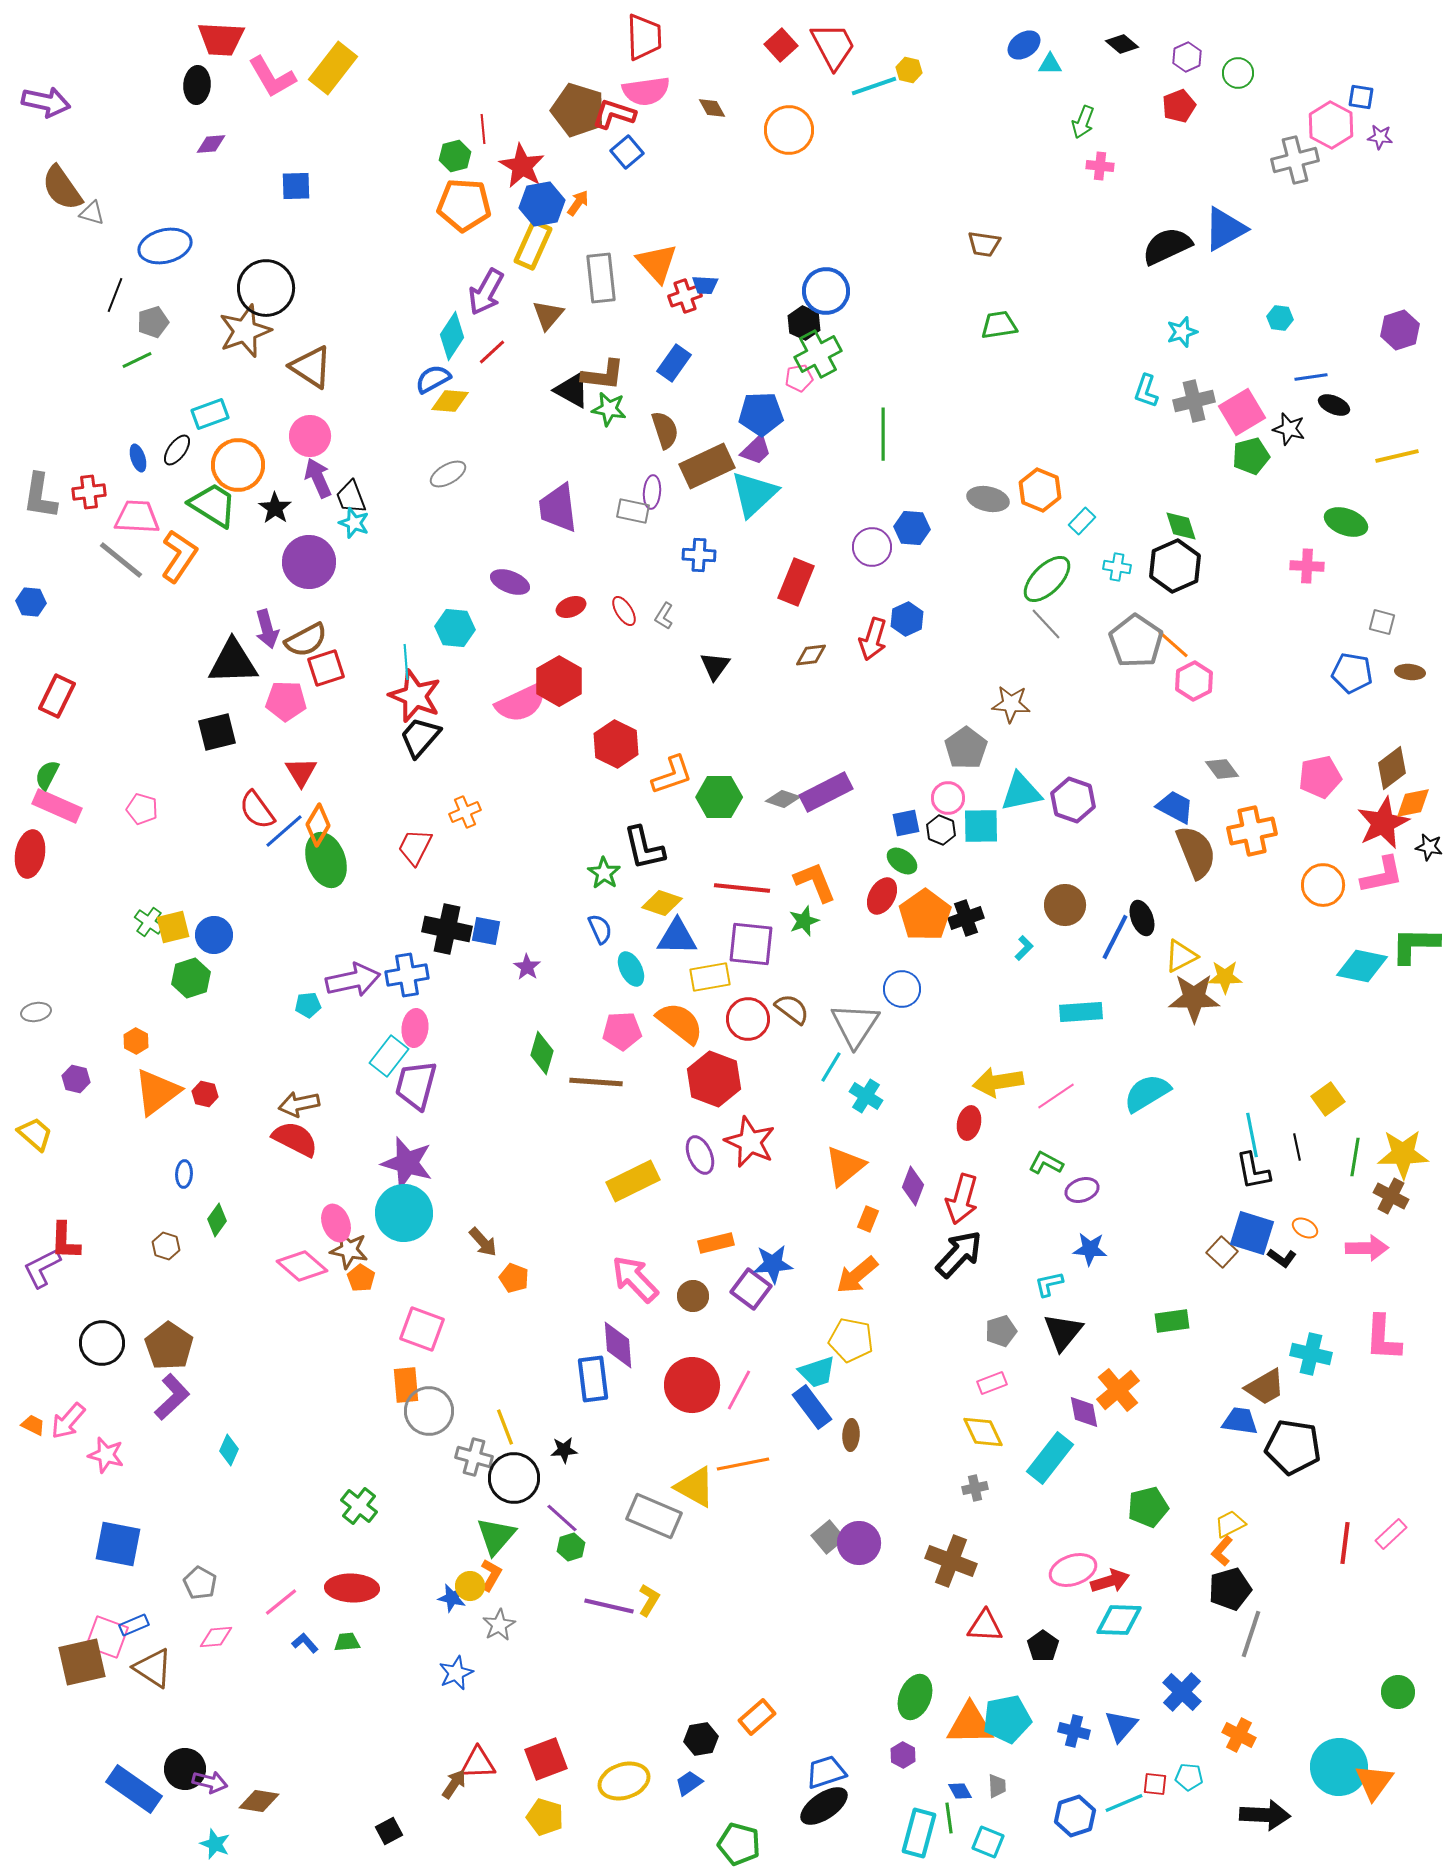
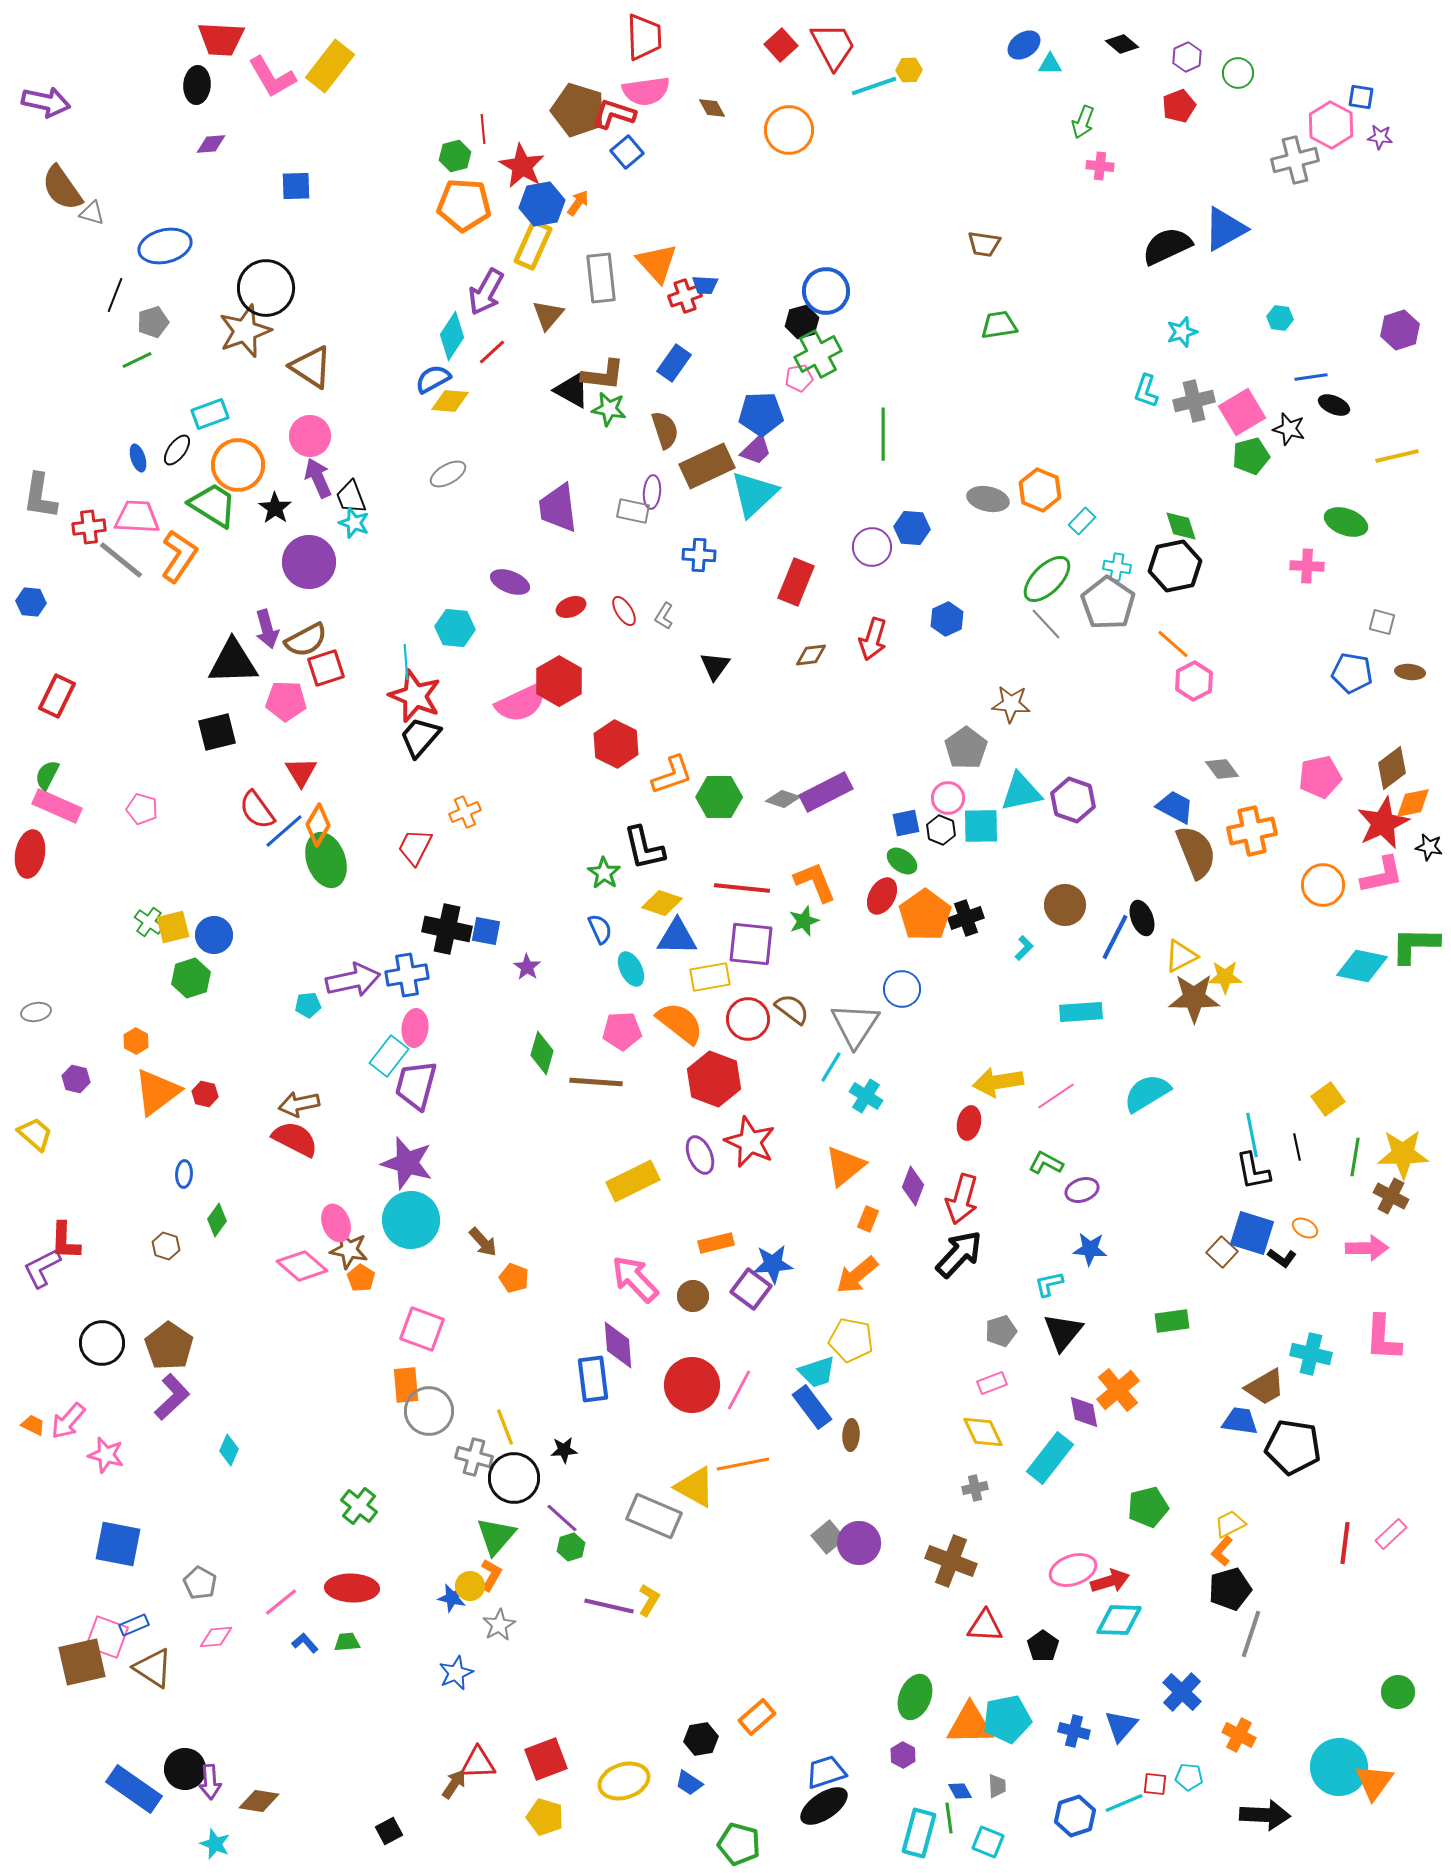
yellow rectangle at (333, 68): moved 3 px left, 2 px up
yellow hexagon at (909, 70): rotated 15 degrees counterclockwise
black hexagon at (804, 323): moved 2 px left, 1 px up; rotated 20 degrees clockwise
red cross at (89, 492): moved 35 px down
black hexagon at (1175, 566): rotated 12 degrees clockwise
blue hexagon at (907, 619): moved 40 px right
gray pentagon at (1136, 641): moved 28 px left, 38 px up
cyan circle at (404, 1213): moved 7 px right, 7 px down
purple arrow at (210, 1782): rotated 72 degrees clockwise
blue trapezoid at (689, 1783): rotated 112 degrees counterclockwise
